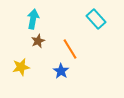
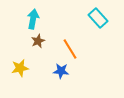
cyan rectangle: moved 2 px right, 1 px up
yellow star: moved 1 px left, 1 px down
blue star: rotated 28 degrees counterclockwise
